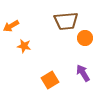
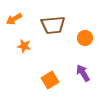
brown trapezoid: moved 13 px left, 4 px down
orange arrow: moved 3 px right, 7 px up
